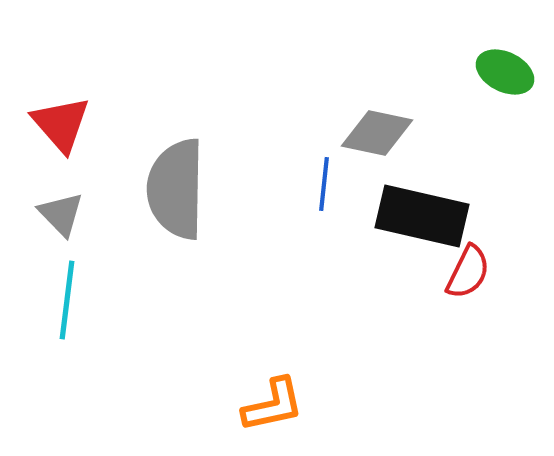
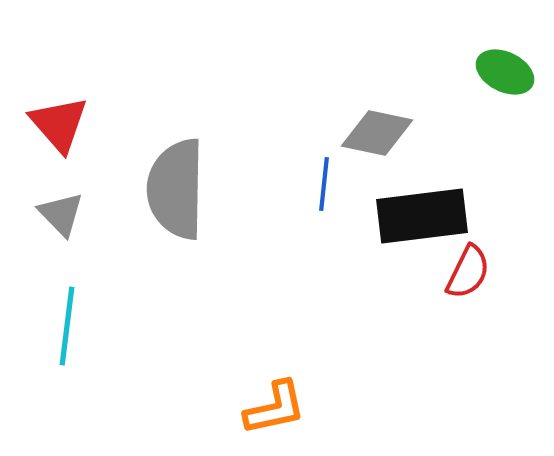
red triangle: moved 2 px left
black rectangle: rotated 20 degrees counterclockwise
cyan line: moved 26 px down
orange L-shape: moved 2 px right, 3 px down
